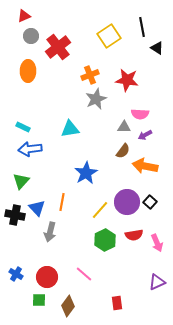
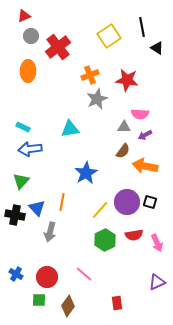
gray star: moved 1 px right
black square: rotated 24 degrees counterclockwise
